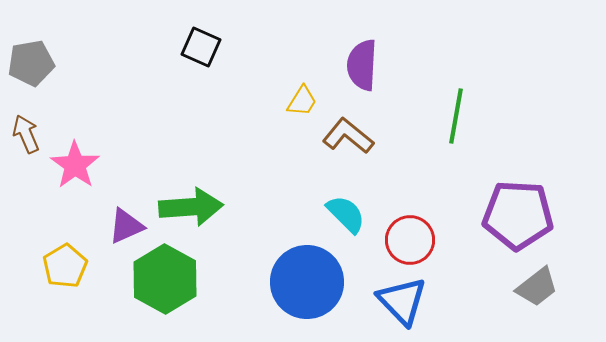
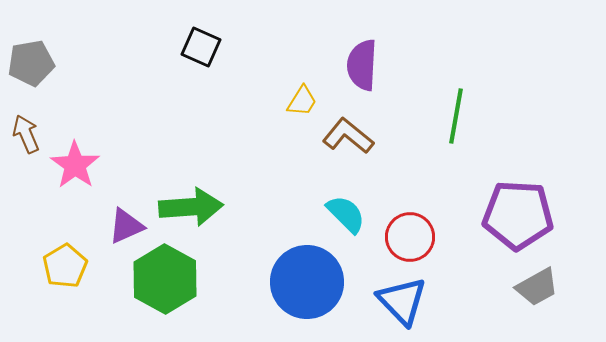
red circle: moved 3 px up
gray trapezoid: rotated 9 degrees clockwise
